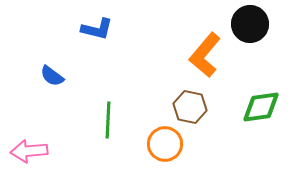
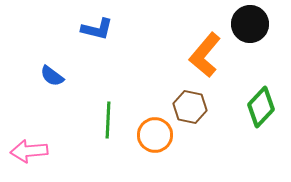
green diamond: rotated 39 degrees counterclockwise
orange circle: moved 10 px left, 9 px up
